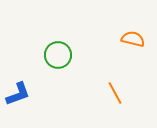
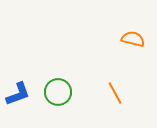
green circle: moved 37 px down
